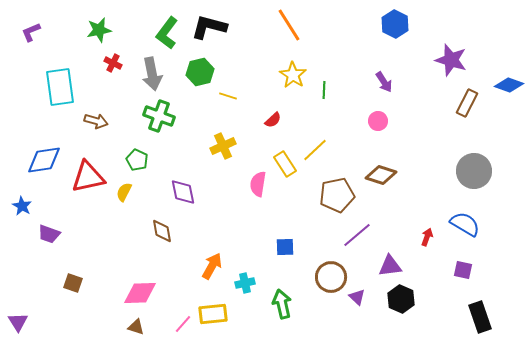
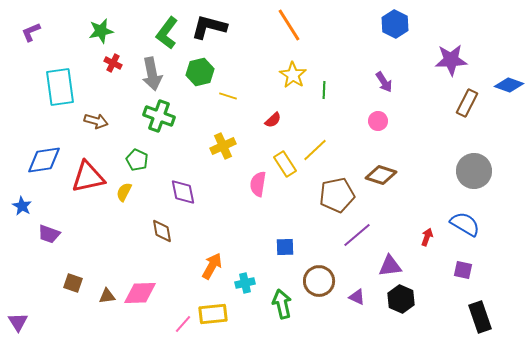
green star at (99, 30): moved 2 px right, 1 px down
purple star at (451, 60): rotated 20 degrees counterclockwise
brown circle at (331, 277): moved 12 px left, 4 px down
purple triangle at (357, 297): rotated 18 degrees counterclockwise
brown triangle at (136, 327): moved 29 px left, 31 px up; rotated 24 degrees counterclockwise
